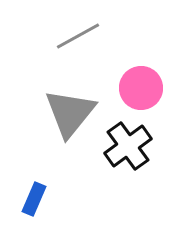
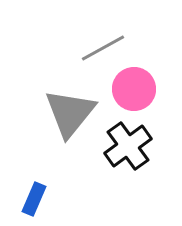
gray line: moved 25 px right, 12 px down
pink circle: moved 7 px left, 1 px down
